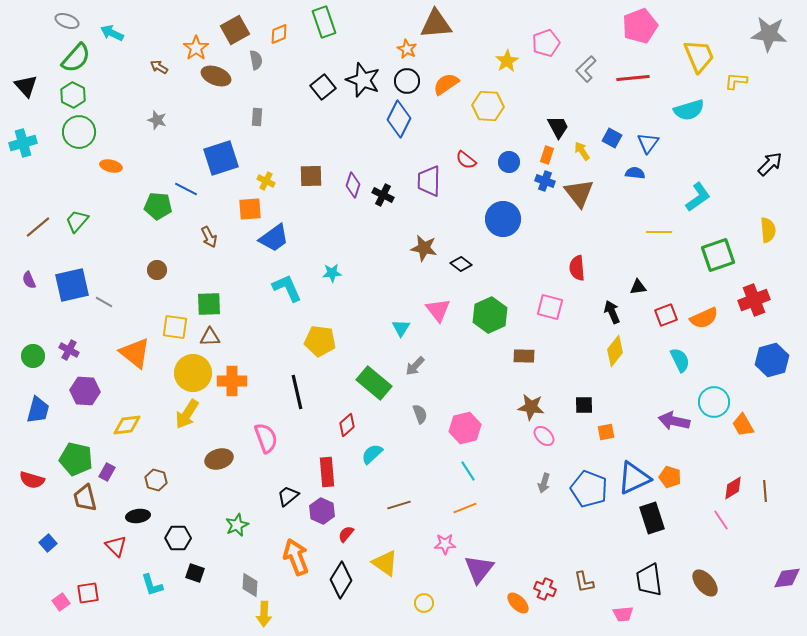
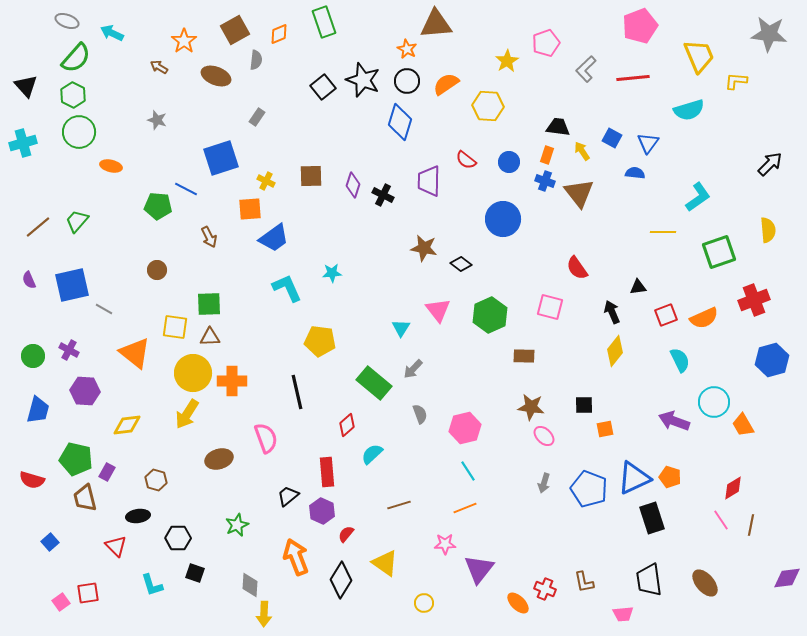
orange star at (196, 48): moved 12 px left, 7 px up
gray semicircle at (256, 60): rotated 18 degrees clockwise
gray rectangle at (257, 117): rotated 30 degrees clockwise
blue diamond at (399, 119): moved 1 px right, 3 px down; rotated 9 degrees counterclockwise
black trapezoid at (558, 127): rotated 55 degrees counterclockwise
yellow line at (659, 232): moved 4 px right
green square at (718, 255): moved 1 px right, 3 px up
red semicircle at (577, 268): rotated 30 degrees counterclockwise
gray line at (104, 302): moved 7 px down
gray arrow at (415, 366): moved 2 px left, 3 px down
purple arrow at (674, 421): rotated 8 degrees clockwise
orange square at (606, 432): moved 1 px left, 3 px up
brown line at (765, 491): moved 14 px left, 34 px down; rotated 15 degrees clockwise
blue square at (48, 543): moved 2 px right, 1 px up
